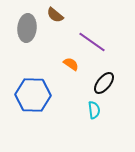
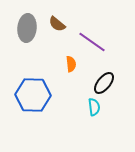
brown semicircle: moved 2 px right, 9 px down
orange semicircle: rotated 49 degrees clockwise
cyan semicircle: moved 3 px up
